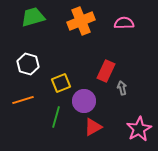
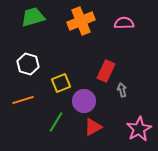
gray arrow: moved 2 px down
green line: moved 5 px down; rotated 15 degrees clockwise
